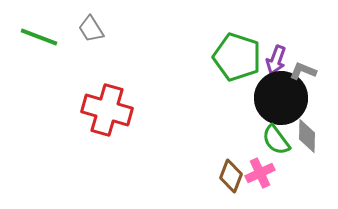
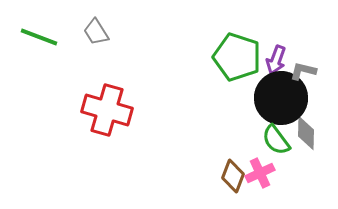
gray trapezoid: moved 5 px right, 3 px down
gray L-shape: rotated 8 degrees counterclockwise
gray diamond: moved 1 px left, 3 px up
brown diamond: moved 2 px right
